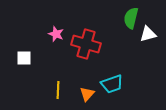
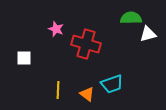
green semicircle: rotated 75 degrees clockwise
pink star: moved 5 px up
orange triangle: rotated 35 degrees counterclockwise
